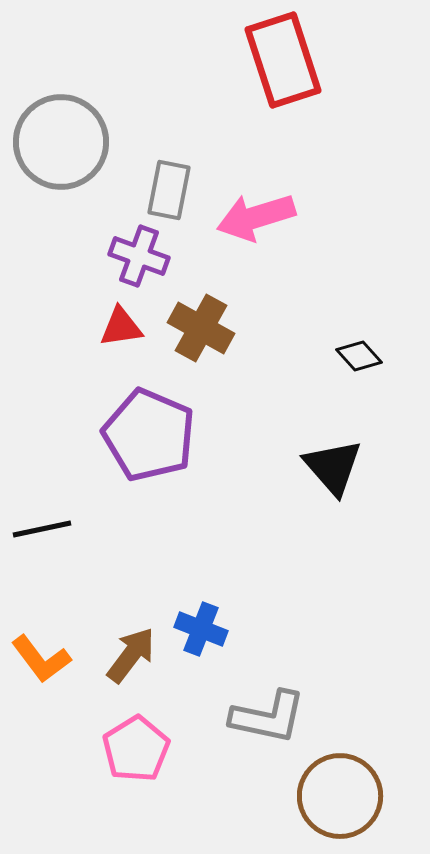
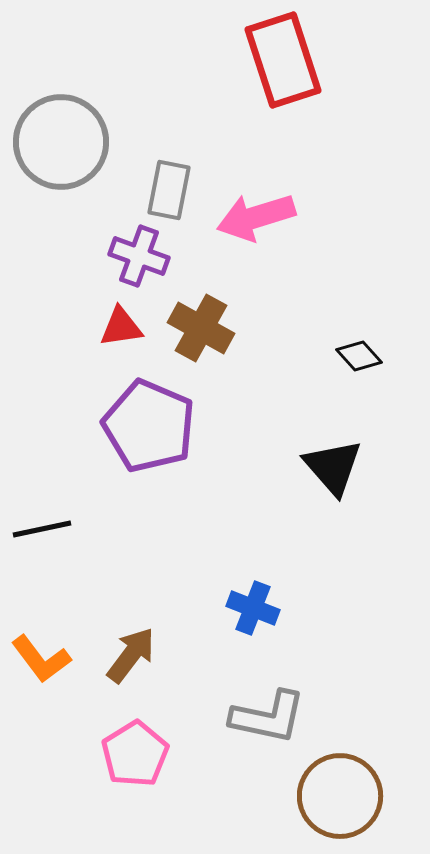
purple pentagon: moved 9 px up
blue cross: moved 52 px right, 21 px up
pink pentagon: moved 1 px left, 5 px down
